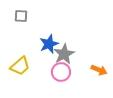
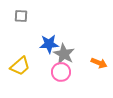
blue star: rotated 18 degrees clockwise
gray star: rotated 15 degrees counterclockwise
orange arrow: moved 7 px up
